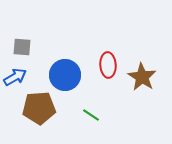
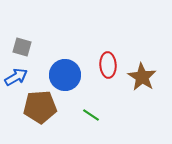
gray square: rotated 12 degrees clockwise
blue arrow: moved 1 px right
brown pentagon: moved 1 px right, 1 px up
